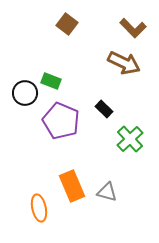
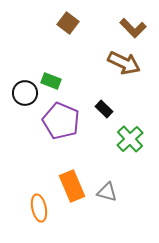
brown square: moved 1 px right, 1 px up
